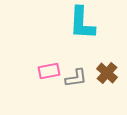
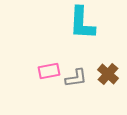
brown cross: moved 1 px right, 1 px down
